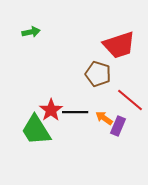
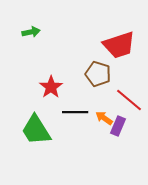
red line: moved 1 px left
red star: moved 23 px up
